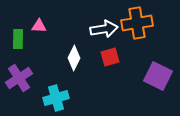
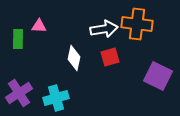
orange cross: moved 1 px down; rotated 16 degrees clockwise
white diamond: rotated 15 degrees counterclockwise
purple cross: moved 15 px down
